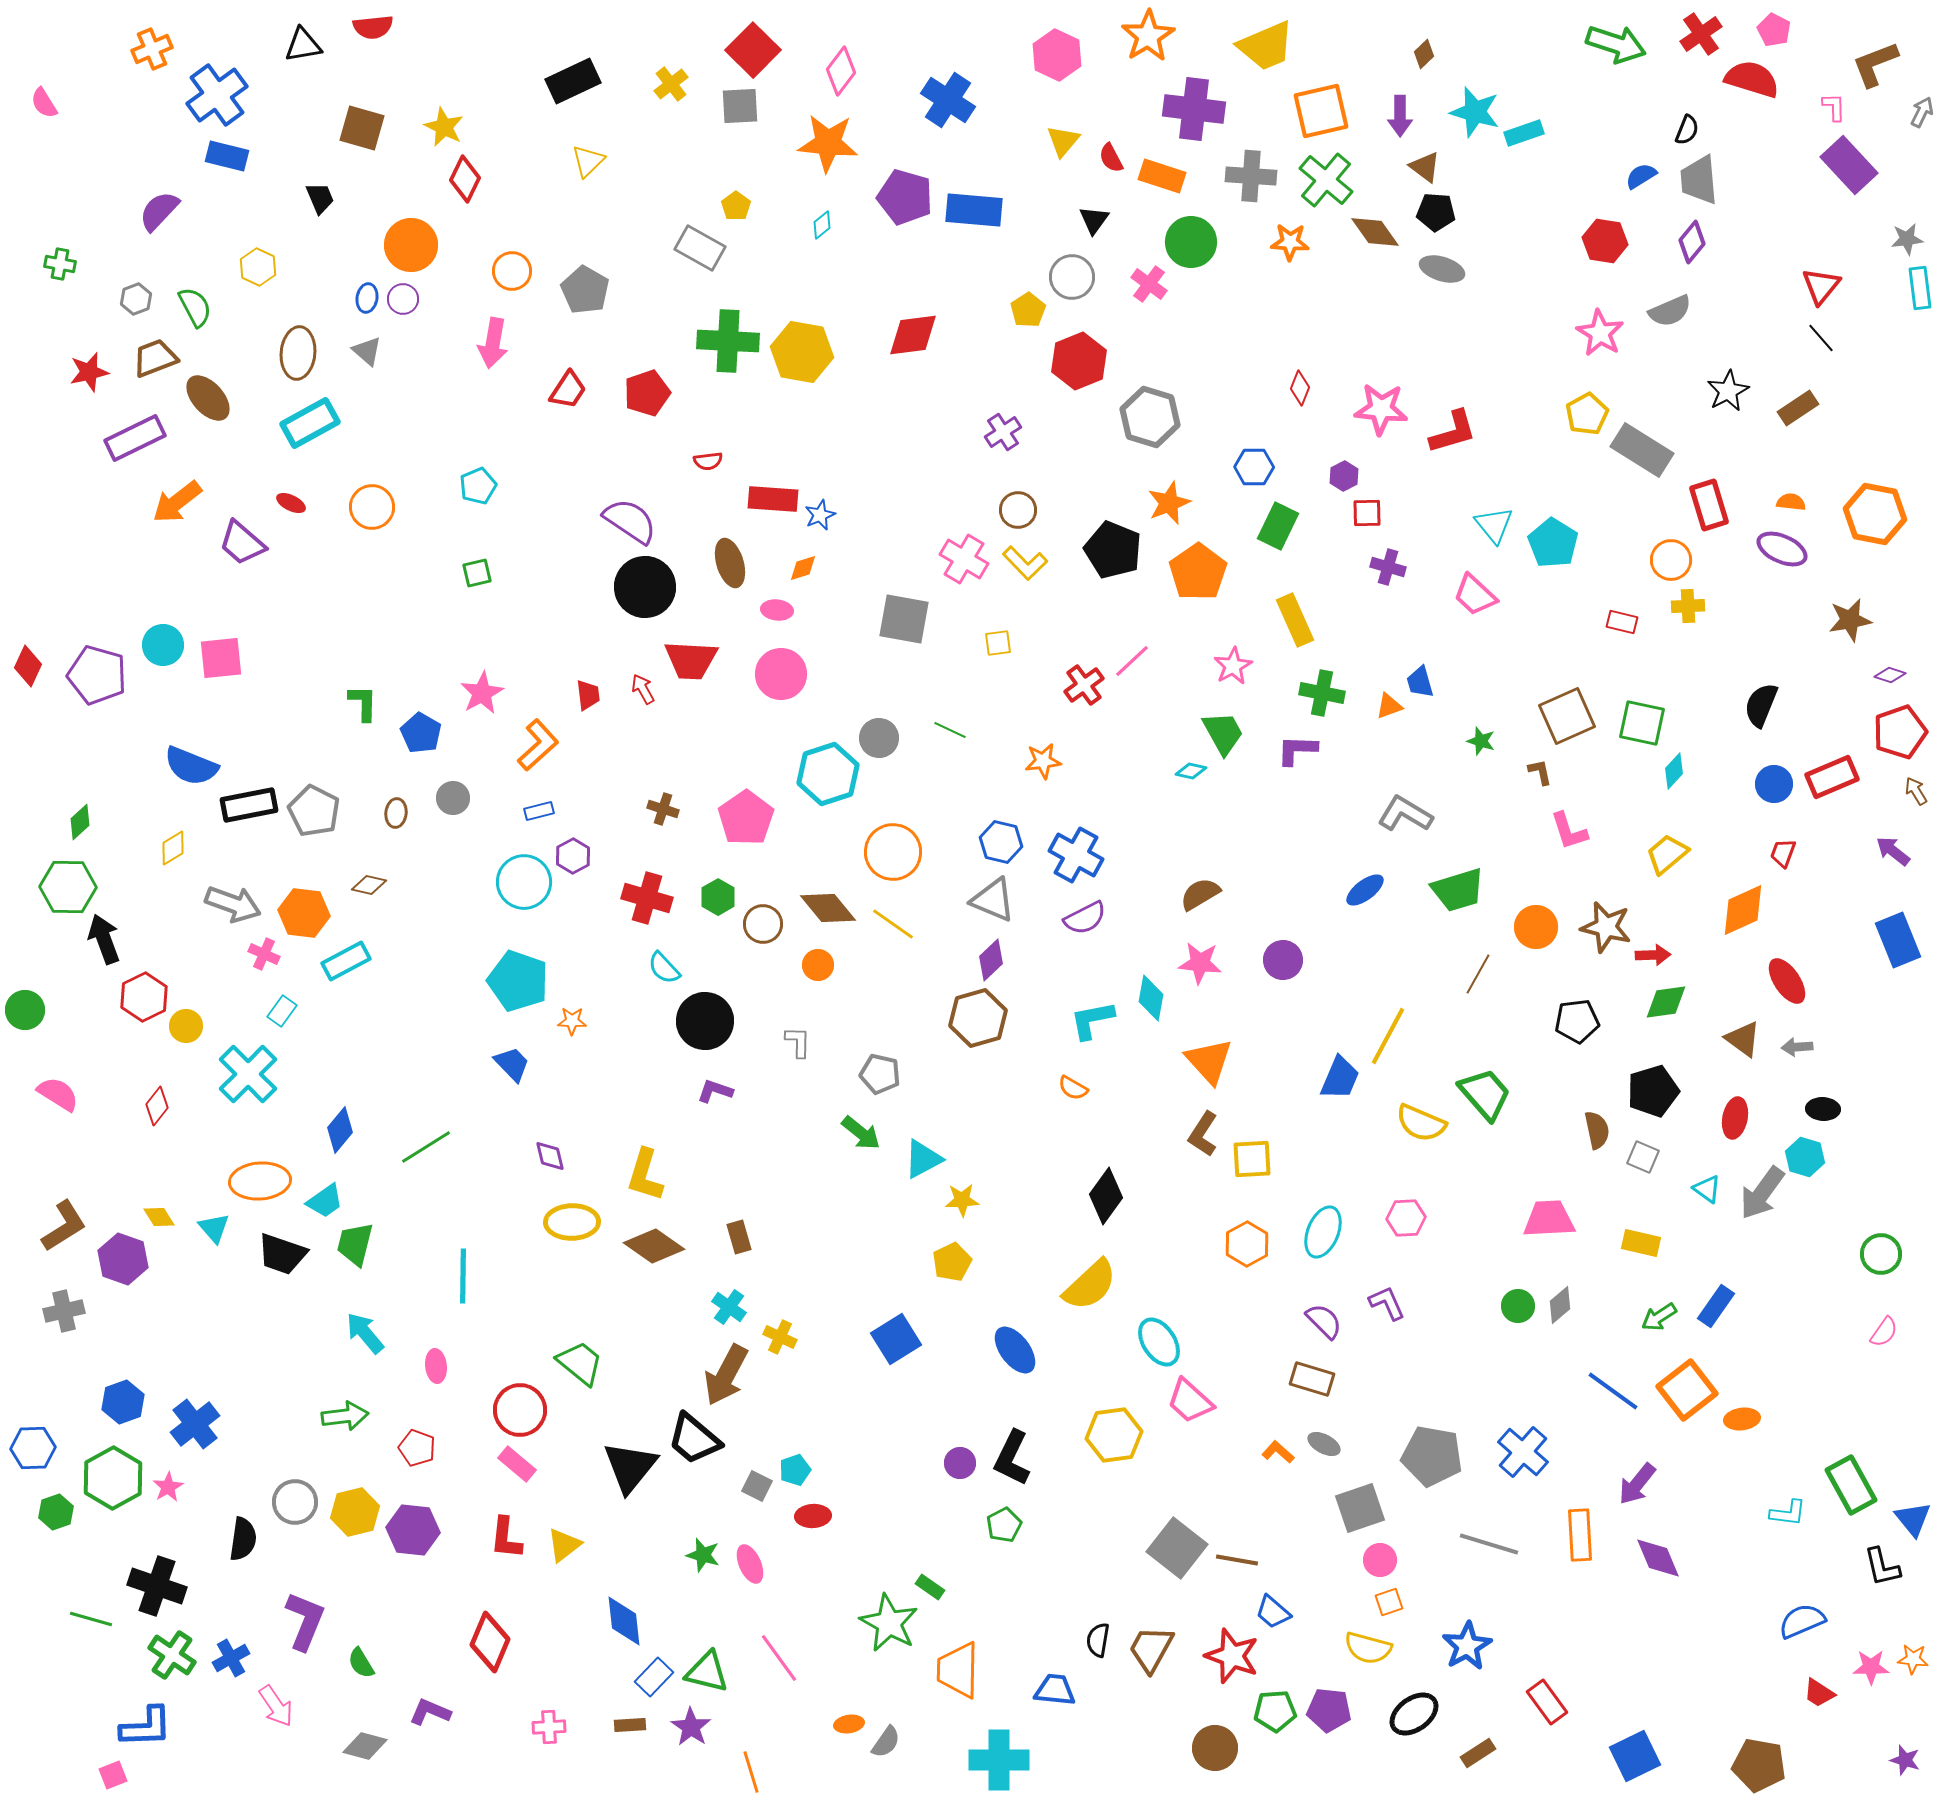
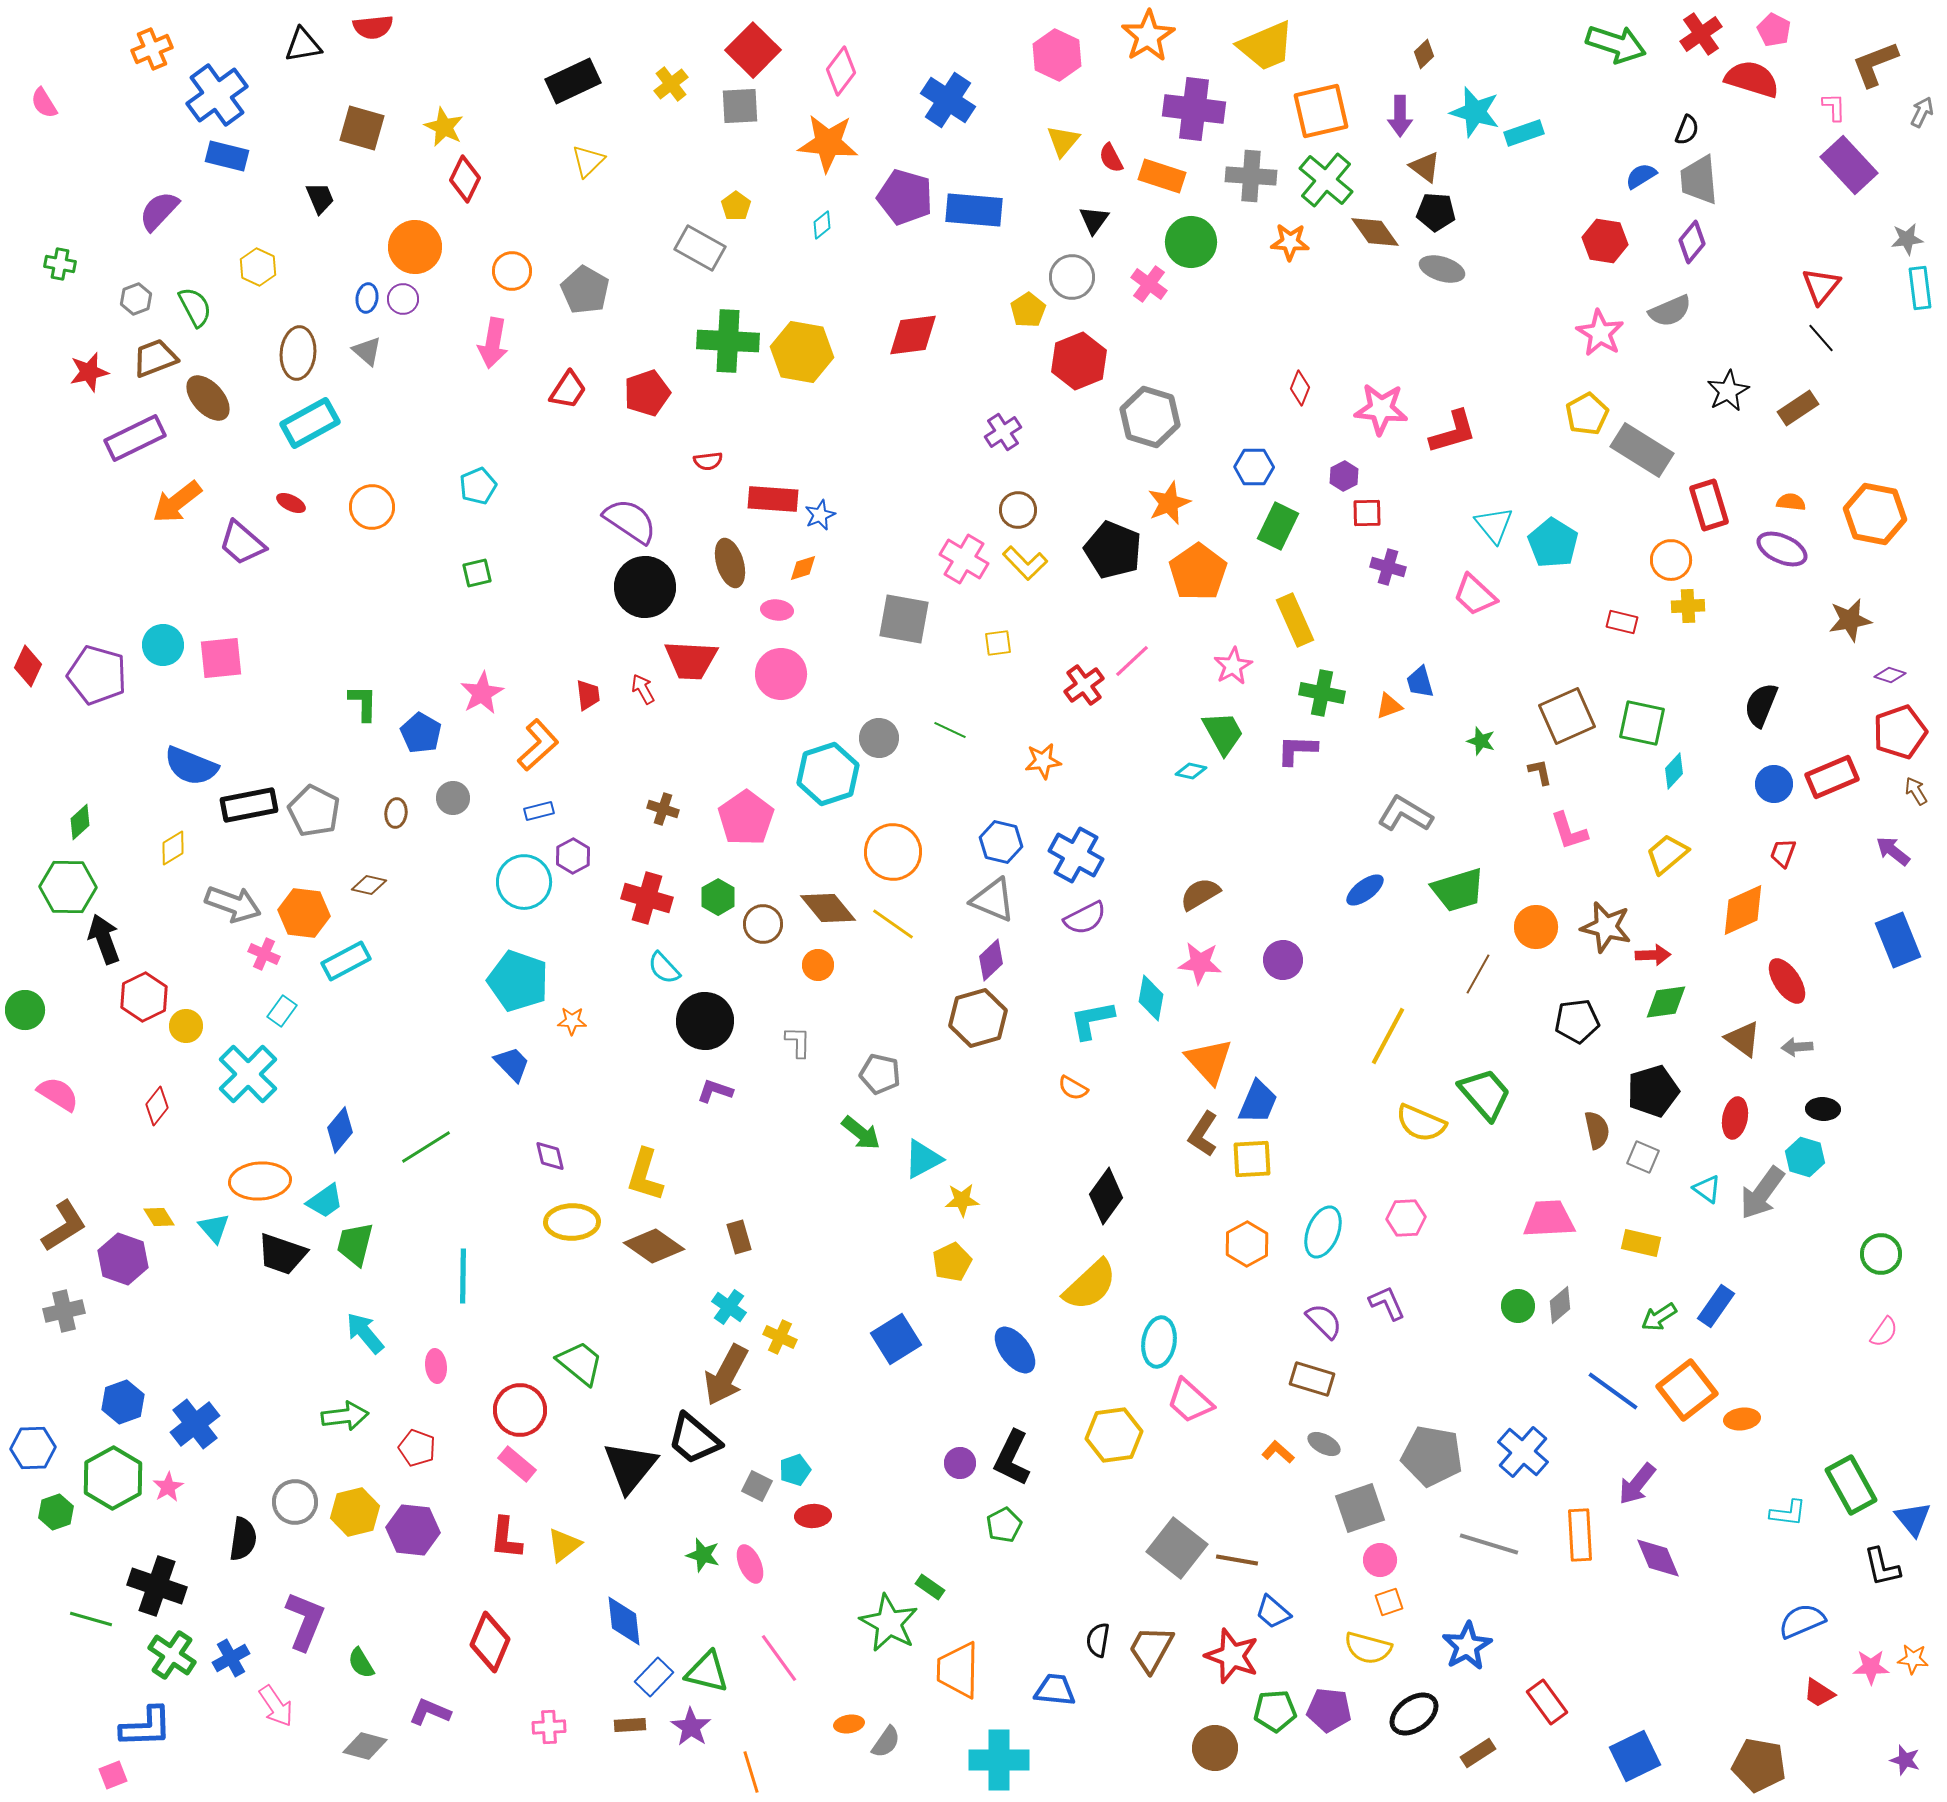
orange circle at (411, 245): moved 4 px right, 2 px down
blue trapezoid at (1340, 1078): moved 82 px left, 24 px down
cyan ellipse at (1159, 1342): rotated 42 degrees clockwise
